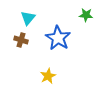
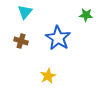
cyan triangle: moved 3 px left, 6 px up
brown cross: moved 1 px down
